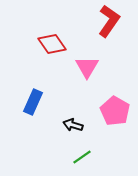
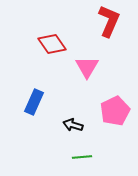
red L-shape: rotated 12 degrees counterclockwise
blue rectangle: moved 1 px right
pink pentagon: rotated 16 degrees clockwise
green line: rotated 30 degrees clockwise
